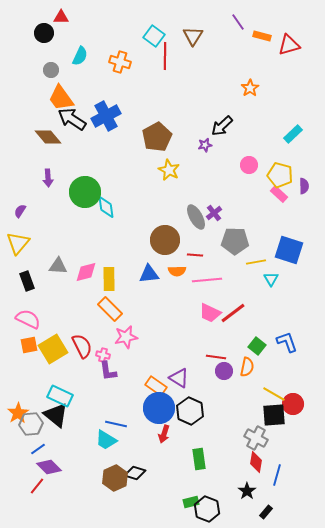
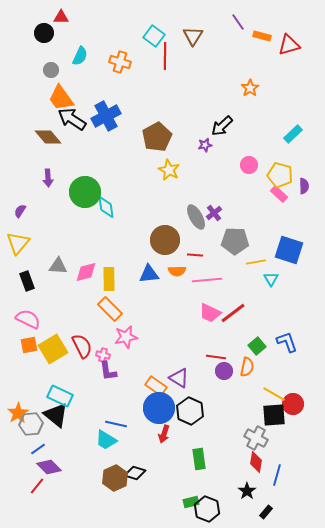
green square at (257, 346): rotated 12 degrees clockwise
